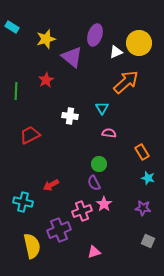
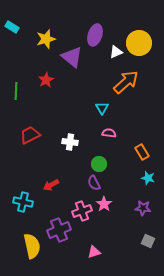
white cross: moved 26 px down
